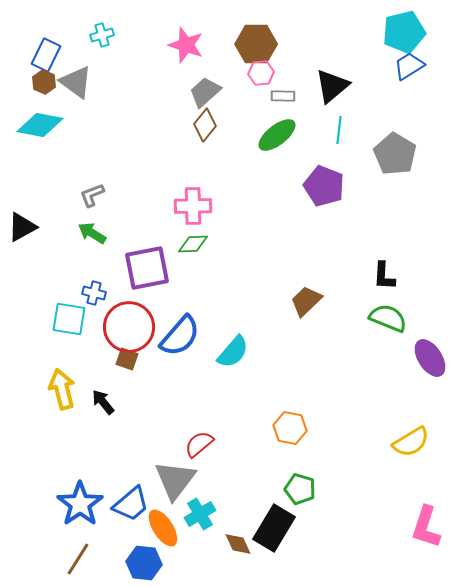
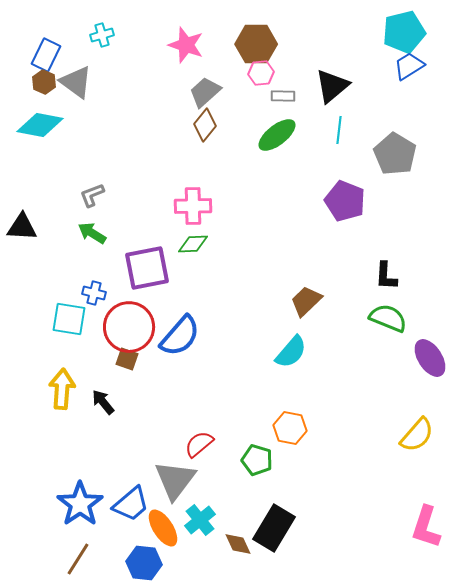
purple pentagon at (324, 186): moved 21 px right, 15 px down
black triangle at (22, 227): rotated 32 degrees clockwise
black L-shape at (384, 276): moved 2 px right
cyan semicircle at (233, 352): moved 58 px right
yellow arrow at (62, 389): rotated 18 degrees clockwise
yellow semicircle at (411, 442): moved 6 px right, 7 px up; rotated 18 degrees counterclockwise
green pentagon at (300, 489): moved 43 px left, 29 px up
cyan cross at (200, 514): moved 6 px down; rotated 8 degrees counterclockwise
